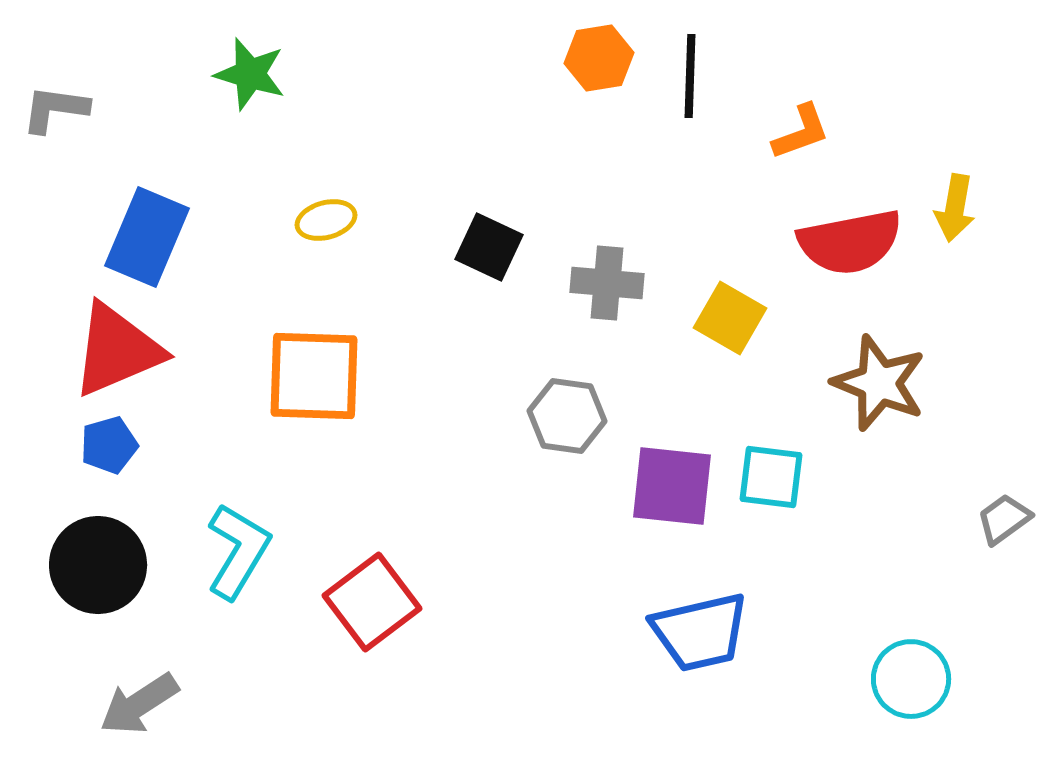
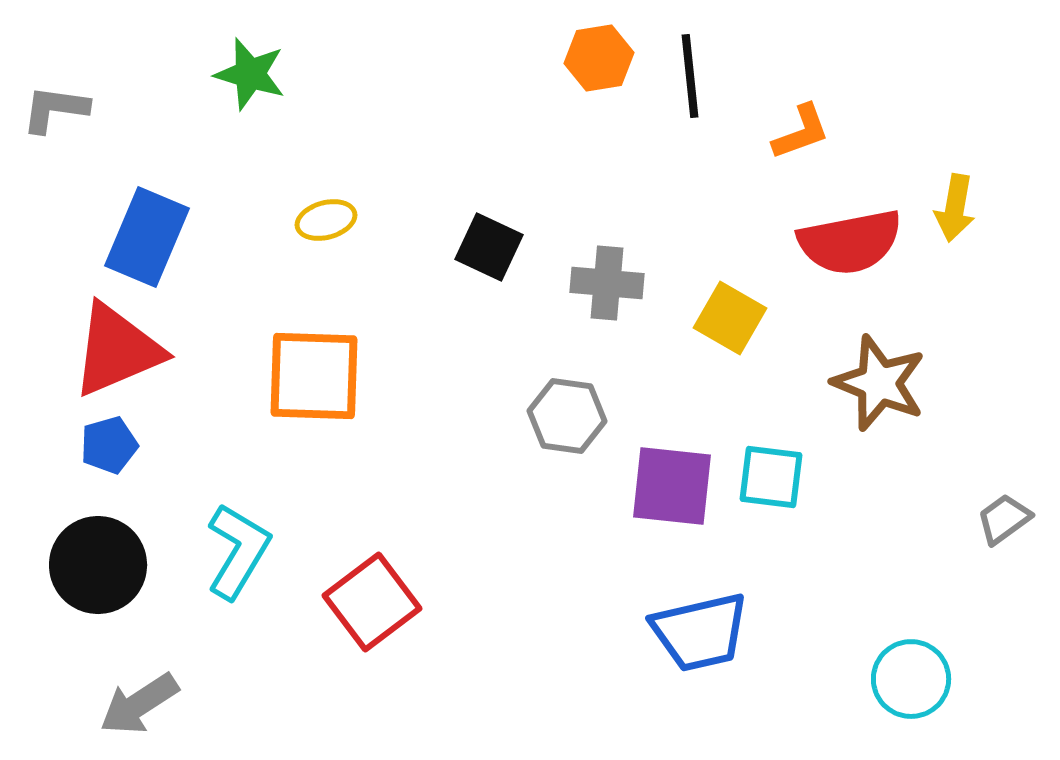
black line: rotated 8 degrees counterclockwise
